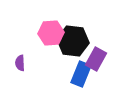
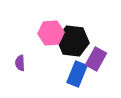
blue rectangle: moved 4 px left
